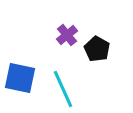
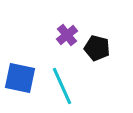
black pentagon: moved 1 px up; rotated 15 degrees counterclockwise
cyan line: moved 1 px left, 3 px up
